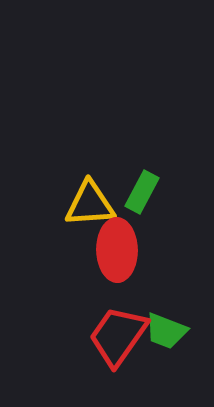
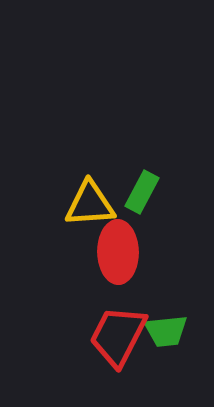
red ellipse: moved 1 px right, 2 px down
green trapezoid: rotated 27 degrees counterclockwise
red trapezoid: rotated 8 degrees counterclockwise
